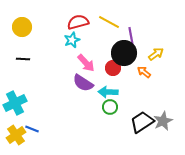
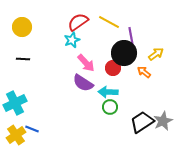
red semicircle: rotated 20 degrees counterclockwise
